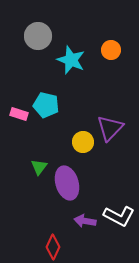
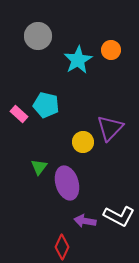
cyan star: moved 7 px right; rotated 20 degrees clockwise
pink rectangle: rotated 24 degrees clockwise
red diamond: moved 9 px right
